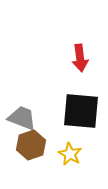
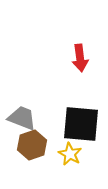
black square: moved 13 px down
brown hexagon: moved 1 px right
